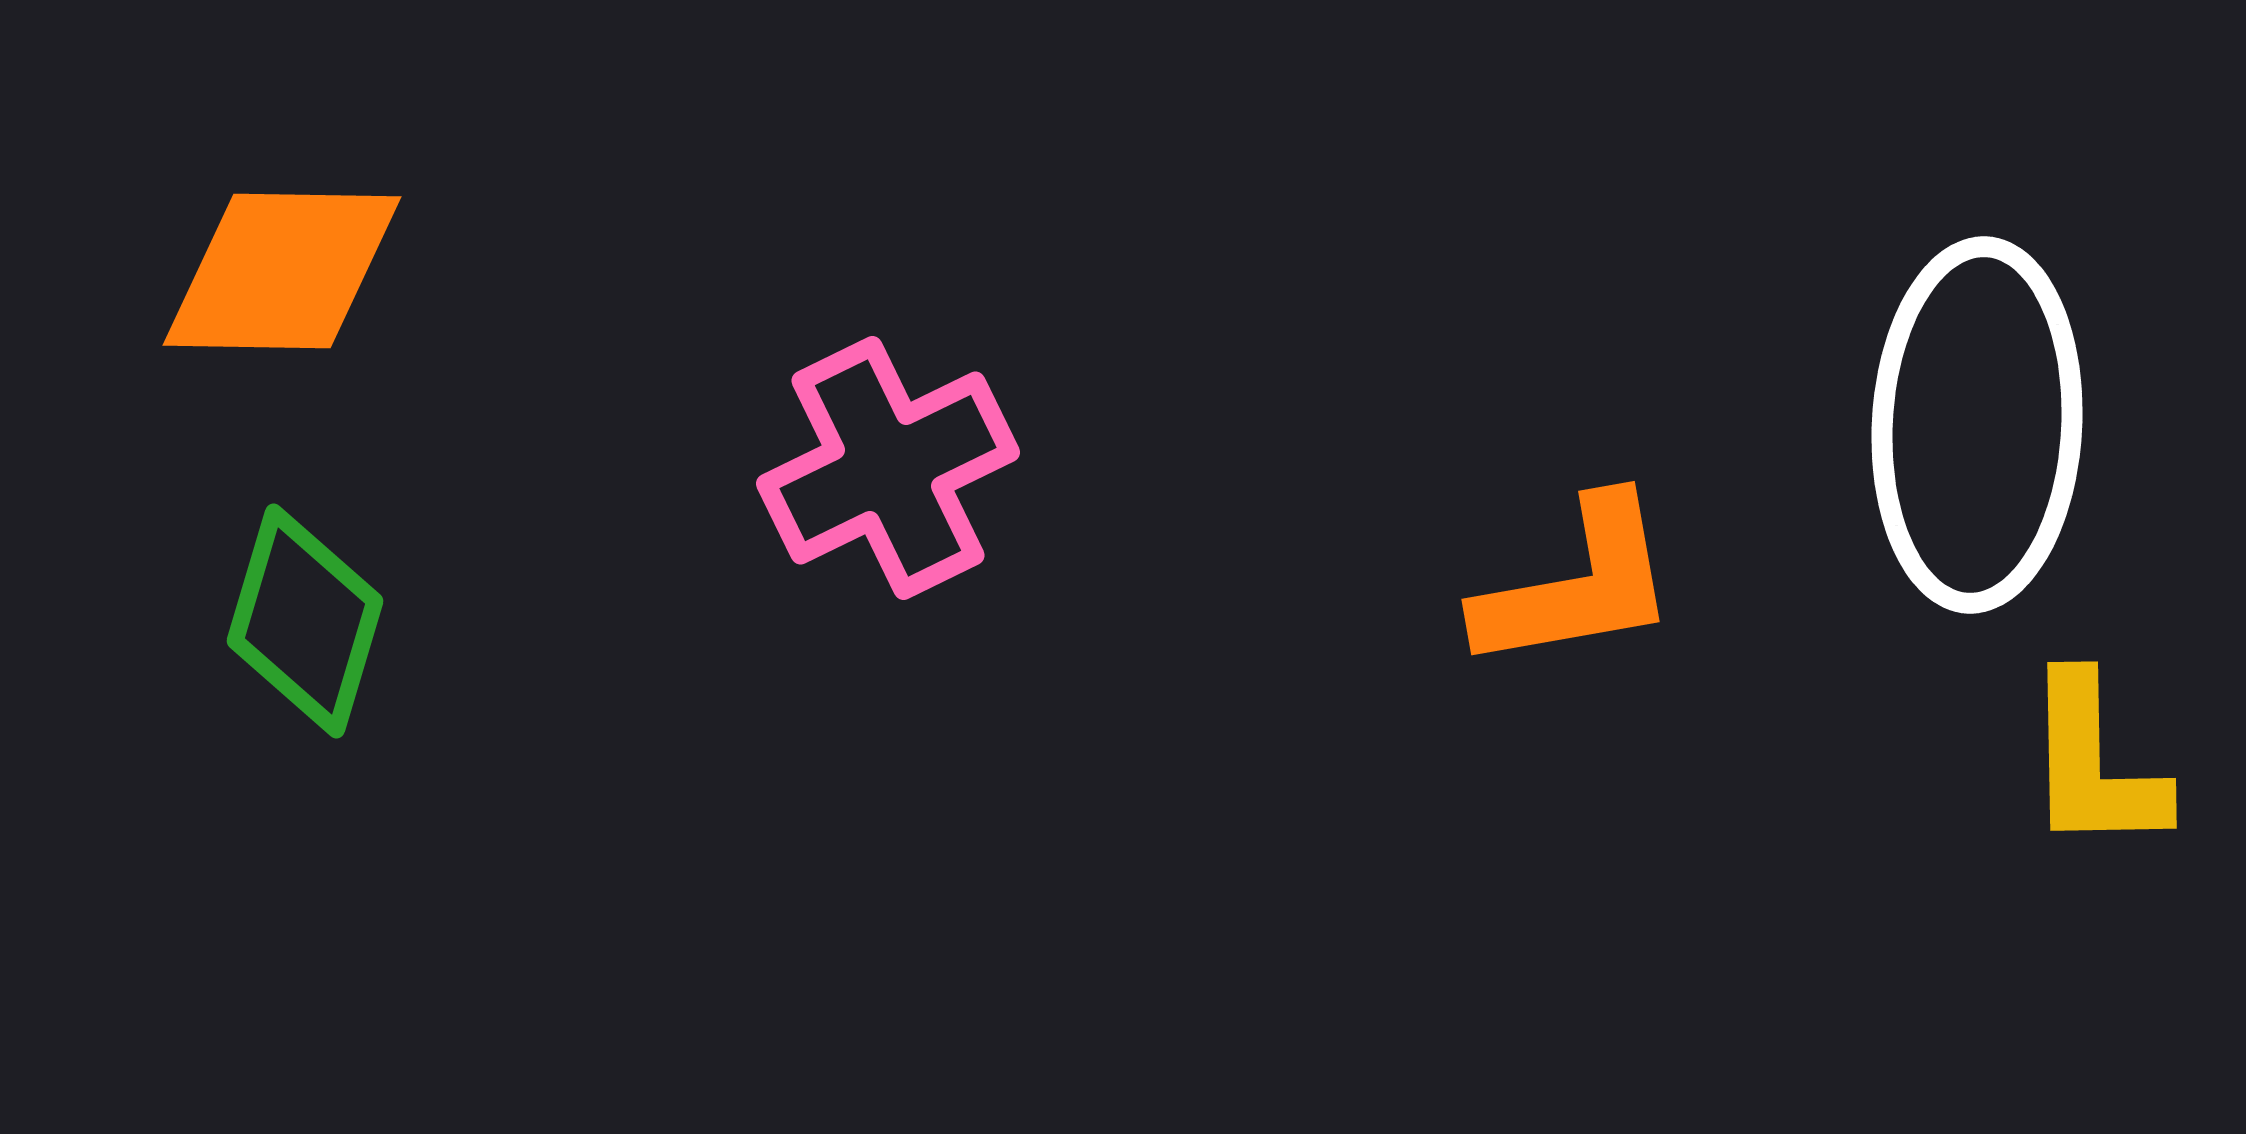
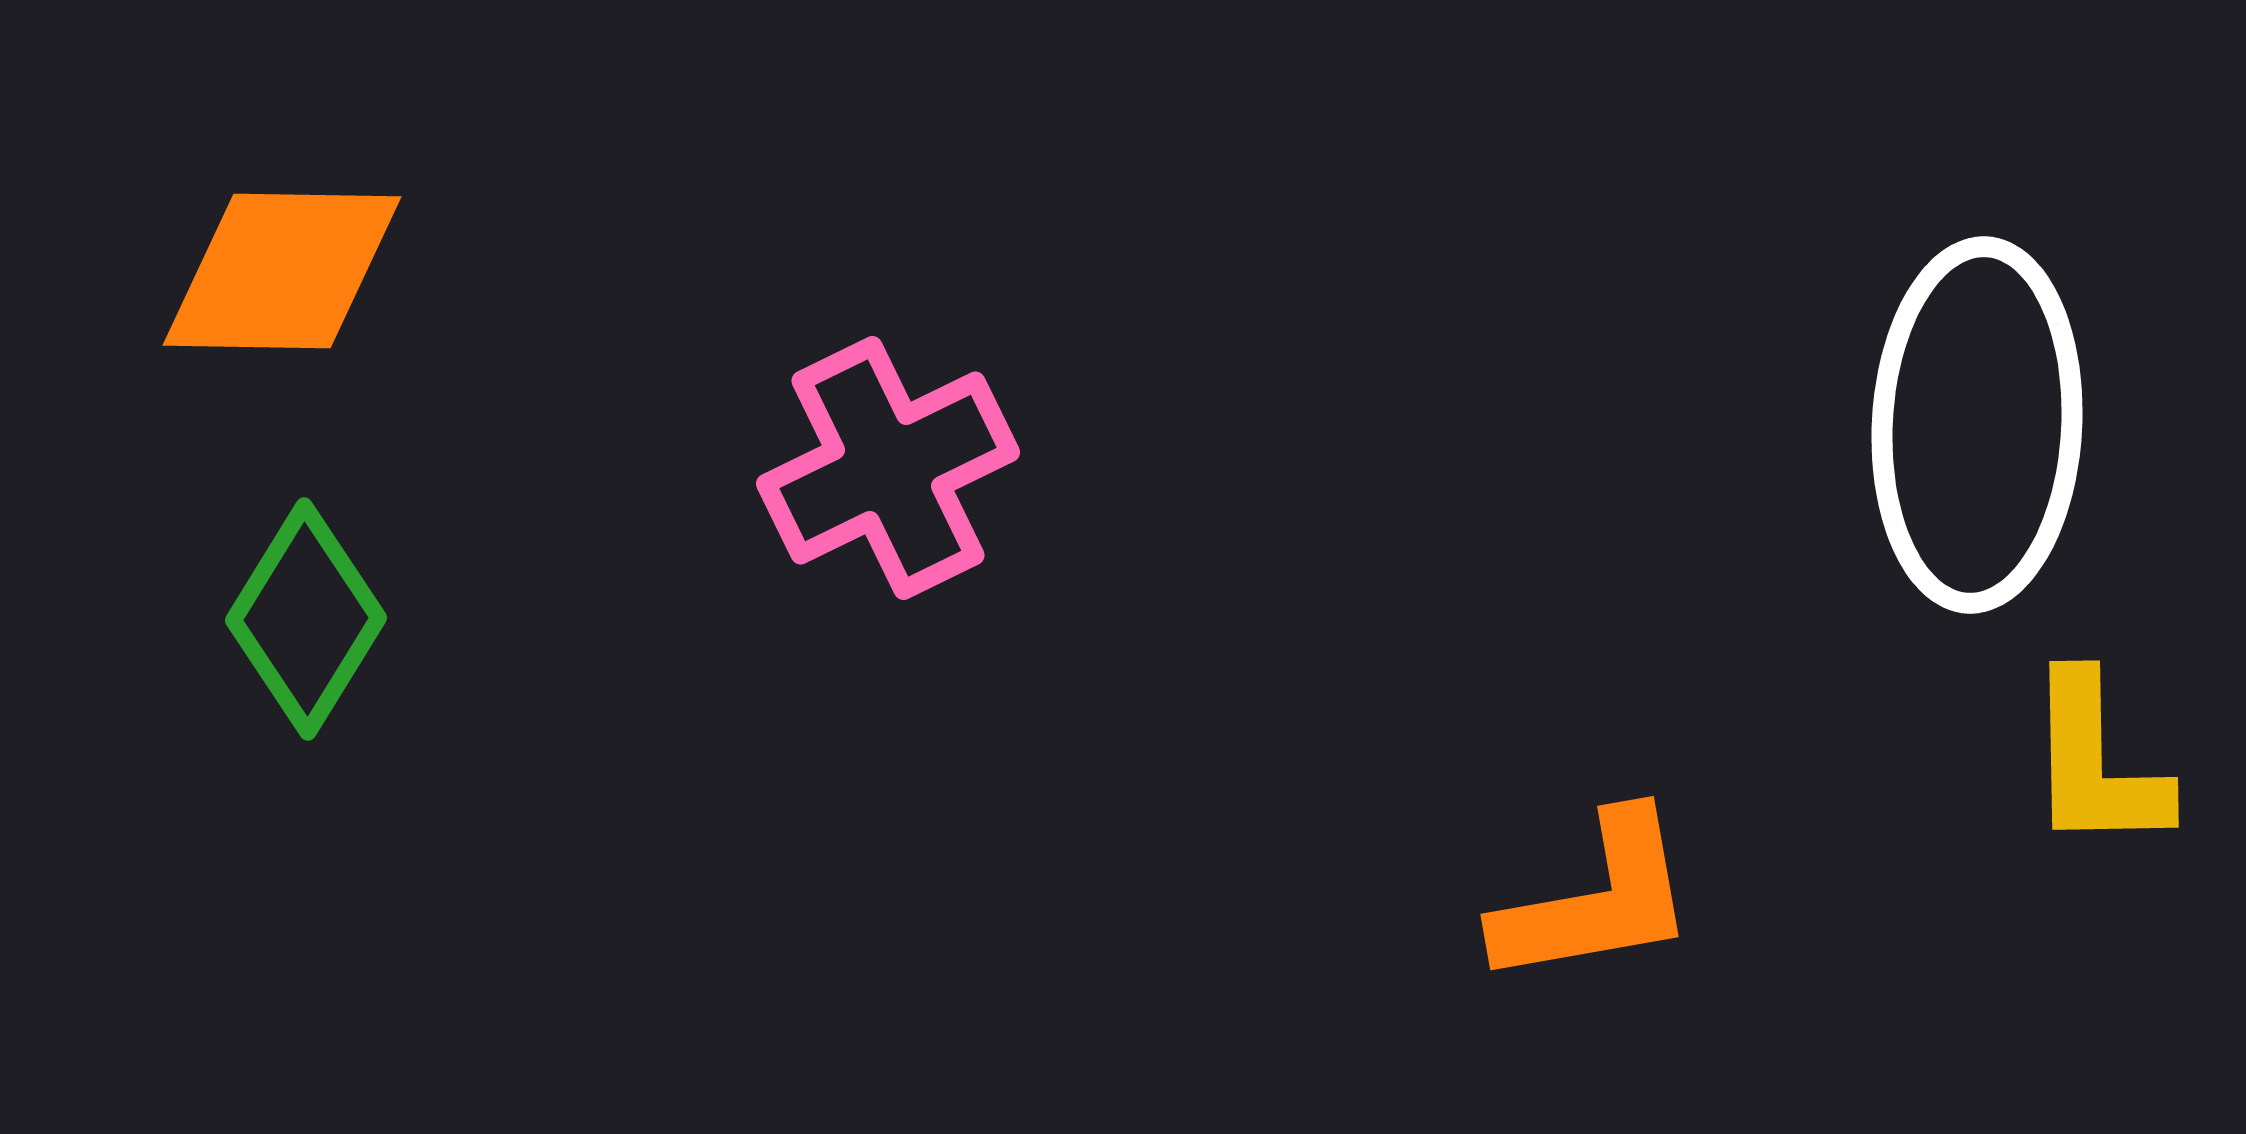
orange L-shape: moved 19 px right, 315 px down
green diamond: moved 1 px right, 2 px up; rotated 15 degrees clockwise
yellow L-shape: moved 2 px right, 1 px up
